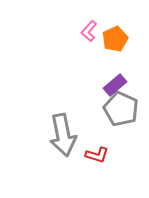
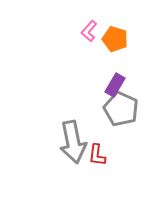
orange pentagon: rotated 30 degrees counterclockwise
purple rectangle: rotated 20 degrees counterclockwise
gray arrow: moved 10 px right, 7 px down
red L-shape: rotated 80 degrees clockwise
